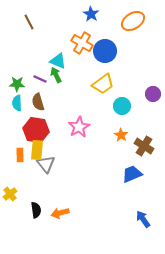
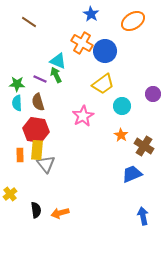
brown line: rotated 28 degrees counterclockwise
pink star: moved 4 px right, 11 px up
blue arrow: moved 3 px up; rotated 24 degrees clockwise
